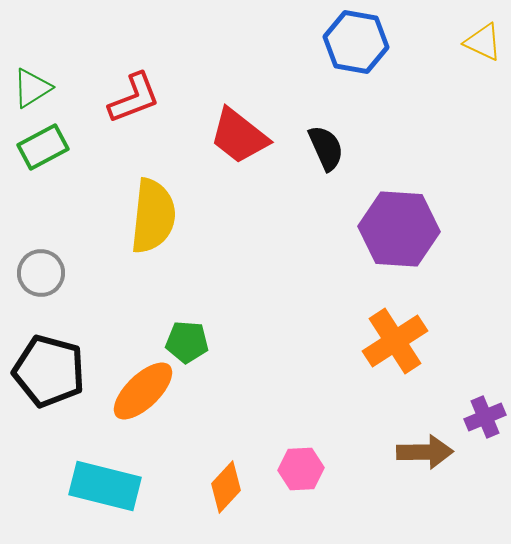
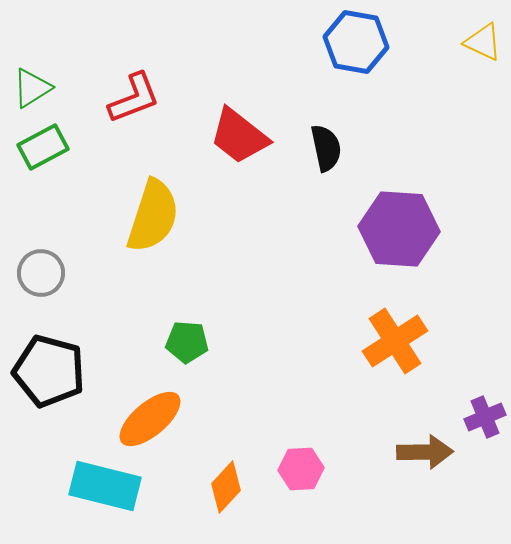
black semicircle: rotated 12 degrees clockwise
yellow semicircle: rotated 12 degrees clockwise
orange ellipse: moved 7 px right, 28 px down; rotated 4 degrees clockwise
